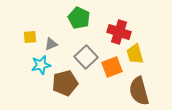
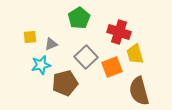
green pentagon: rotated 15 degrees clockwise
